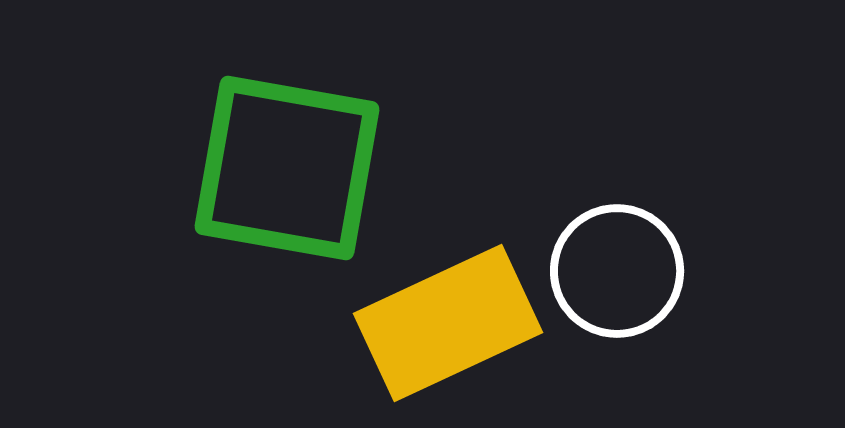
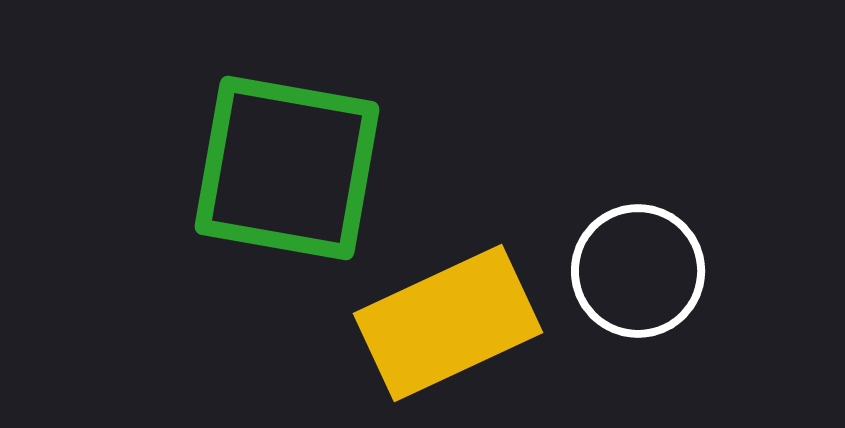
white circle: moved 21 px right
